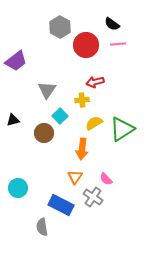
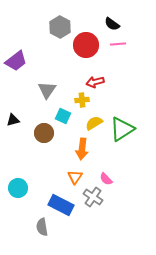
cyan square: moved 3 px right; rotated 21 degrees counterclockwise
